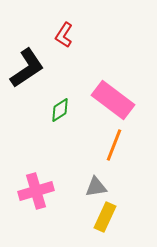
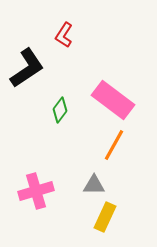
green diamond: rotated 20 degrees counterclockwise
orange line: rotated 8 degrees clockwise
gray triangle: moved 2 px left, 2 px up; rotated 10 degrees clockwise
